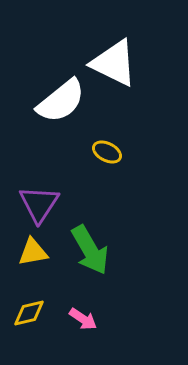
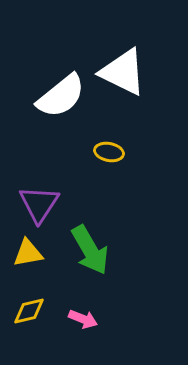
white triangle: moved 9 px right, 9 px down
white semicircle: moved 5 px up
yellow ellipse: moved 2 px right; rotated 16 degrees counterclockwise
yellow triangle: moved 5 px left, 1 px down
yellow diamond: moved 2 px up
pink arrow: rotated 12 degrees counterclockwise
